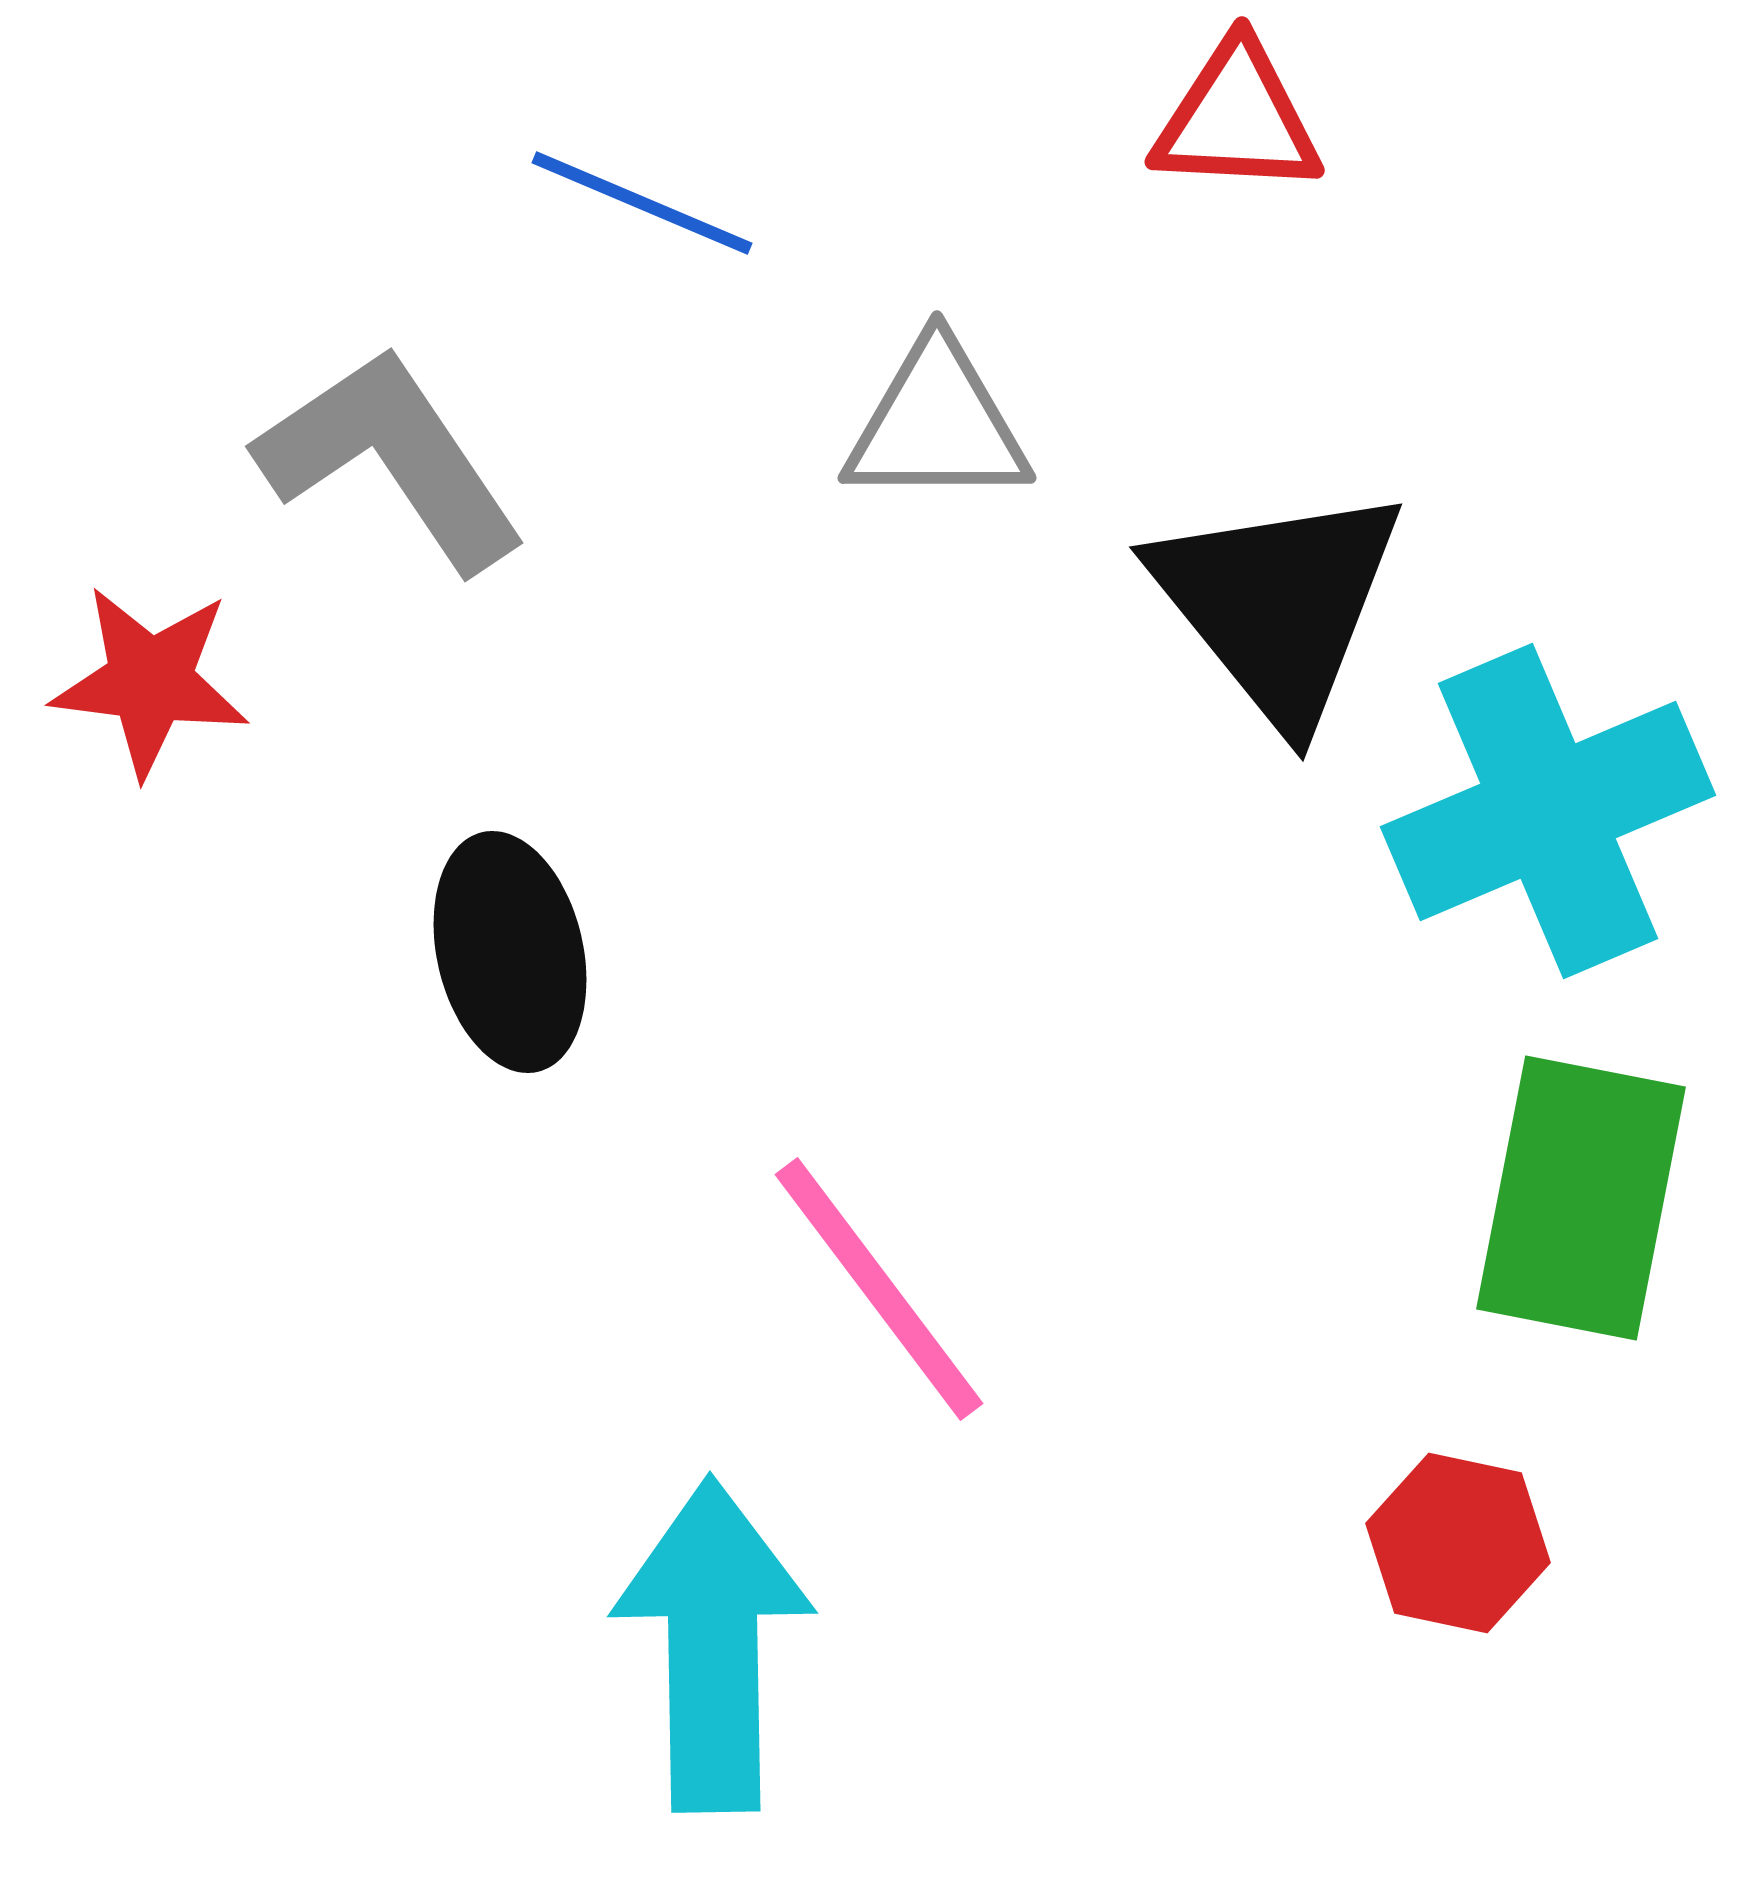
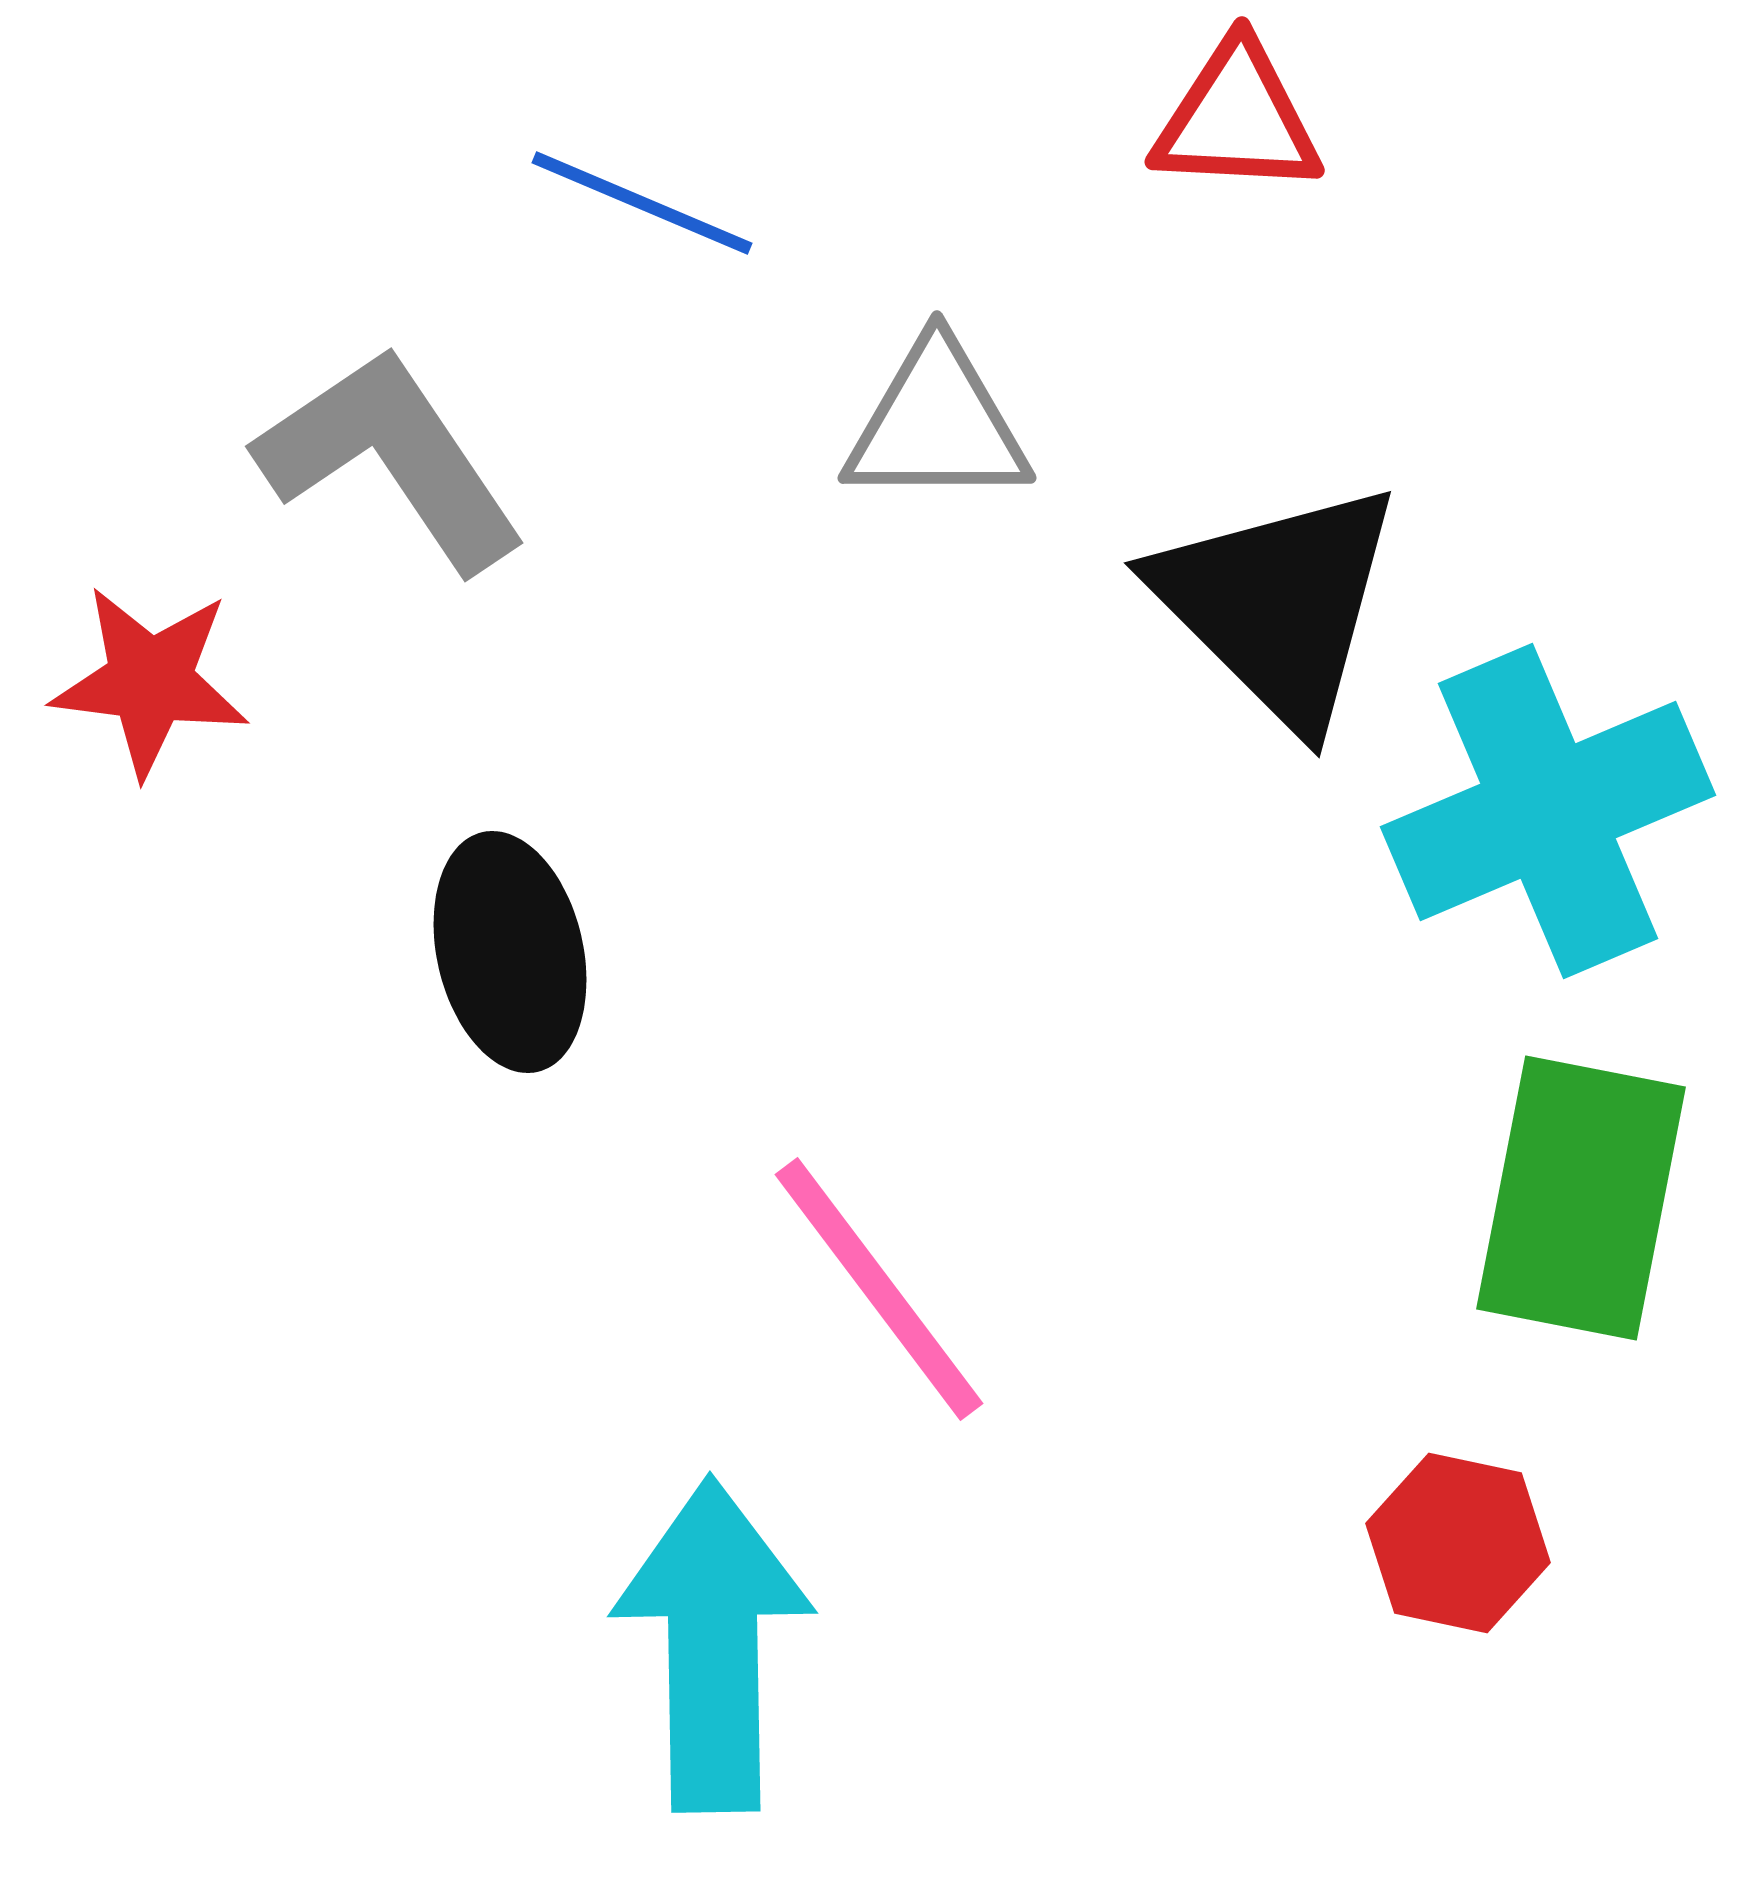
black triangle: rotated 6 degrees counterclockwise
